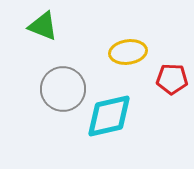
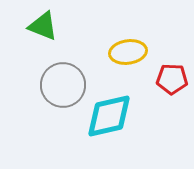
gray circle: moved 4 px up
